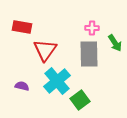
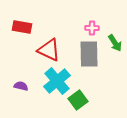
red triangle: moved 4 px right; rotated 40 degrees counterclockwise
purple semicircle: moved 1 px left
green square: moved 2 px left
